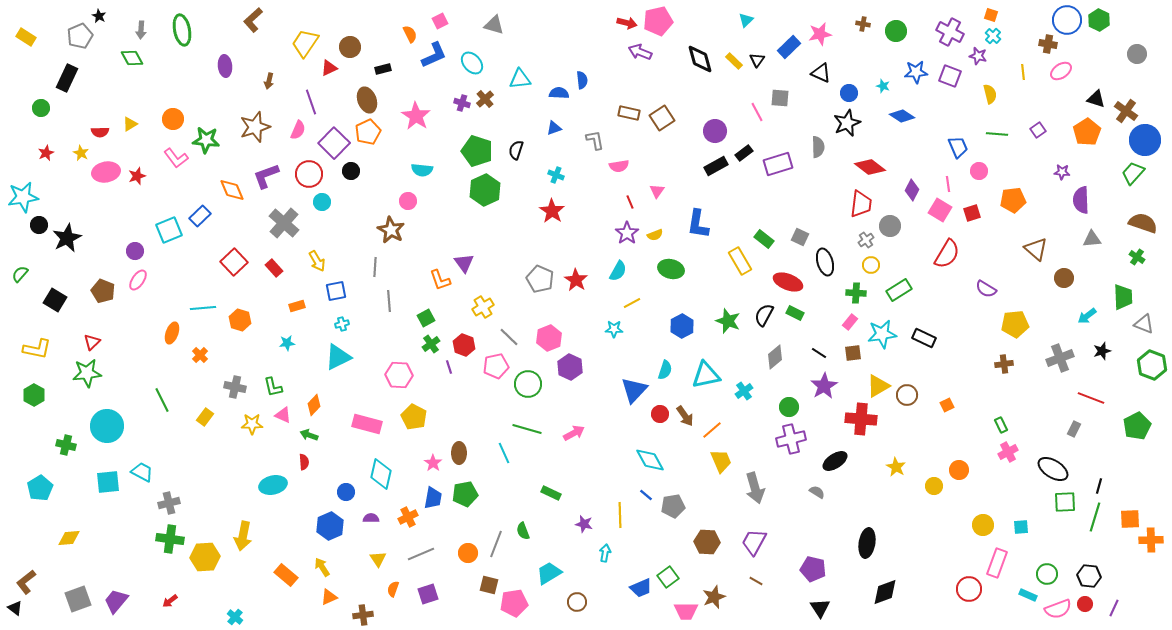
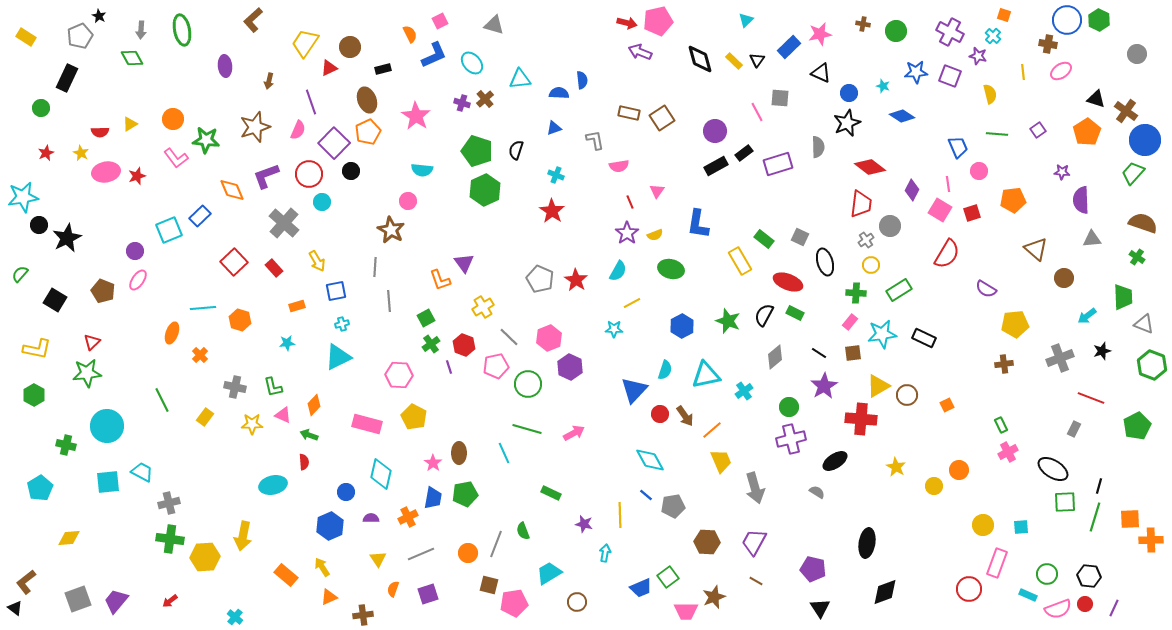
orange square at (991, 15): moved 13 px right
